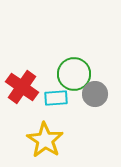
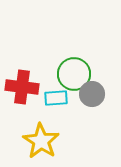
red cross: rotated 28 degrees counterclockwise
gray circle: moved 3 px left
yellow star: moved 4 px left, 1 px down
